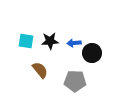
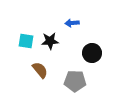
blue arrow: moved 2 px left, 20 px up
